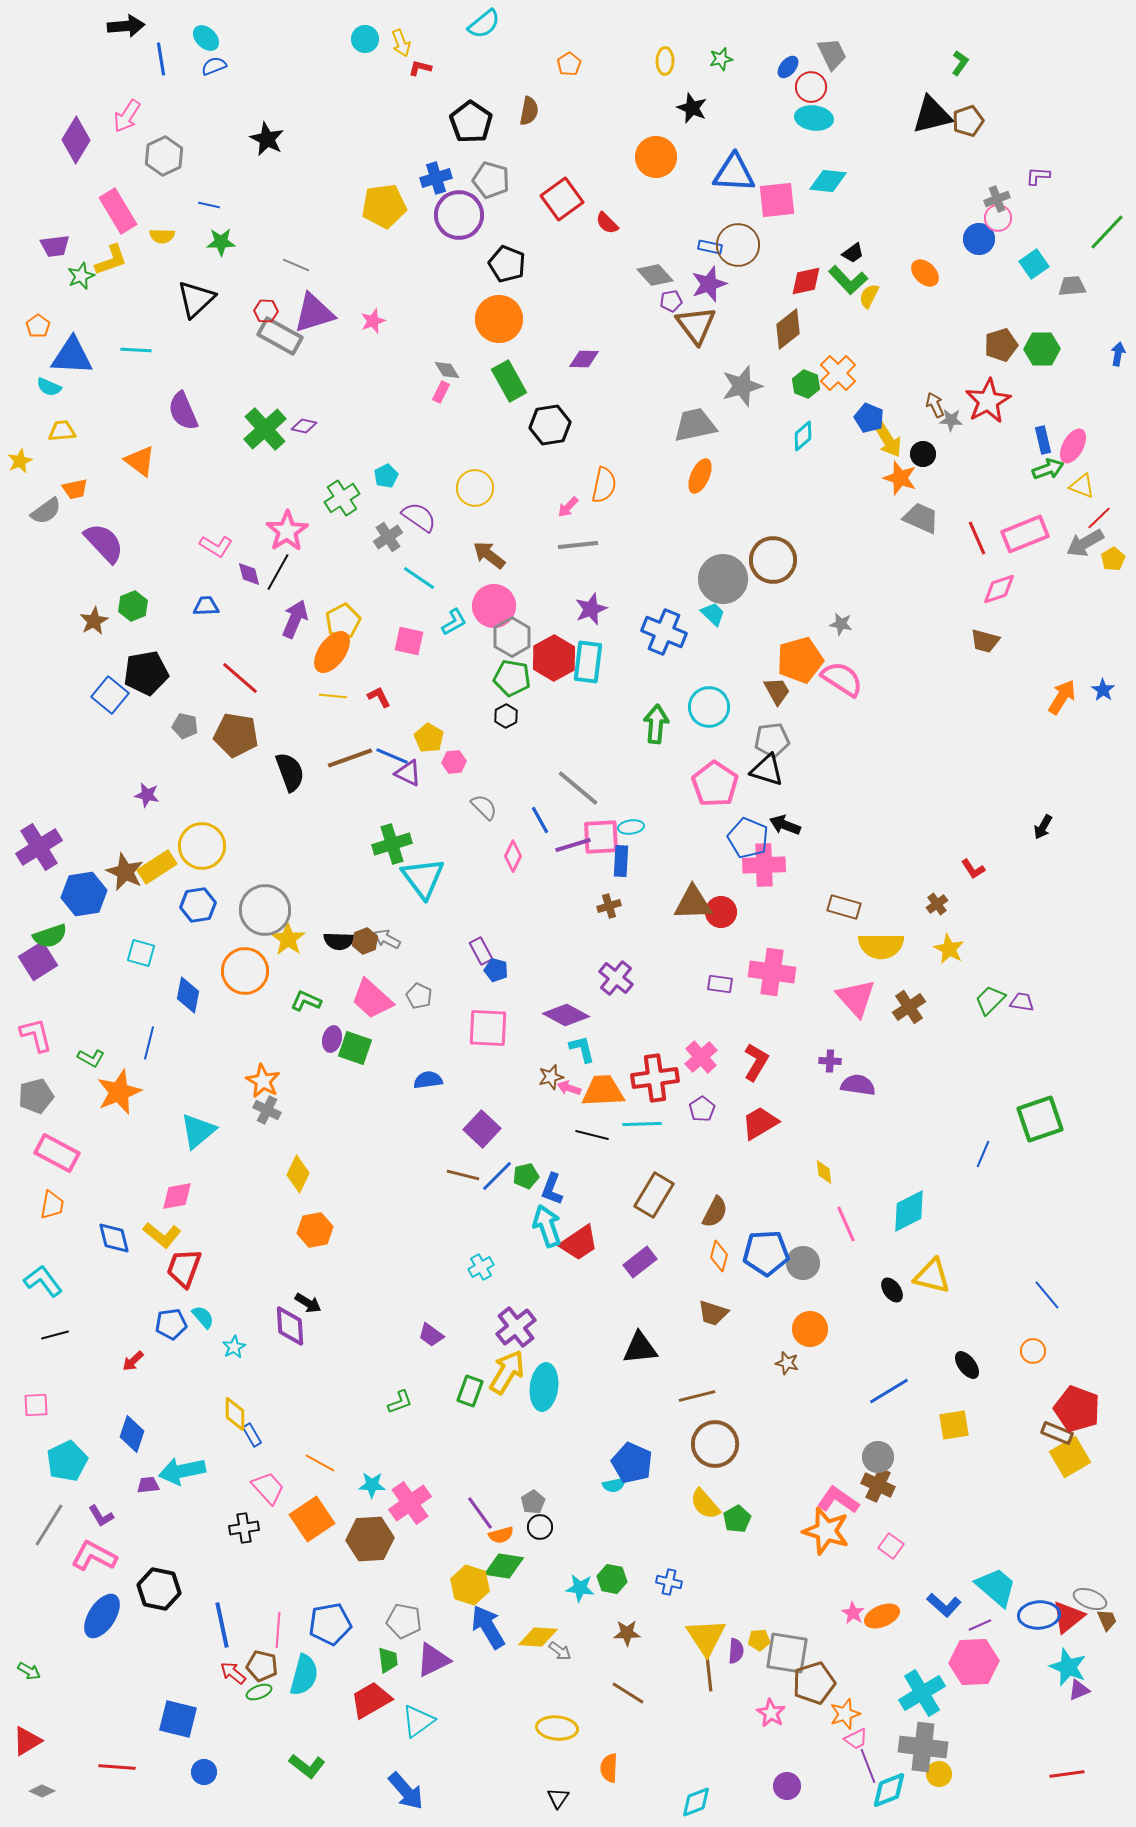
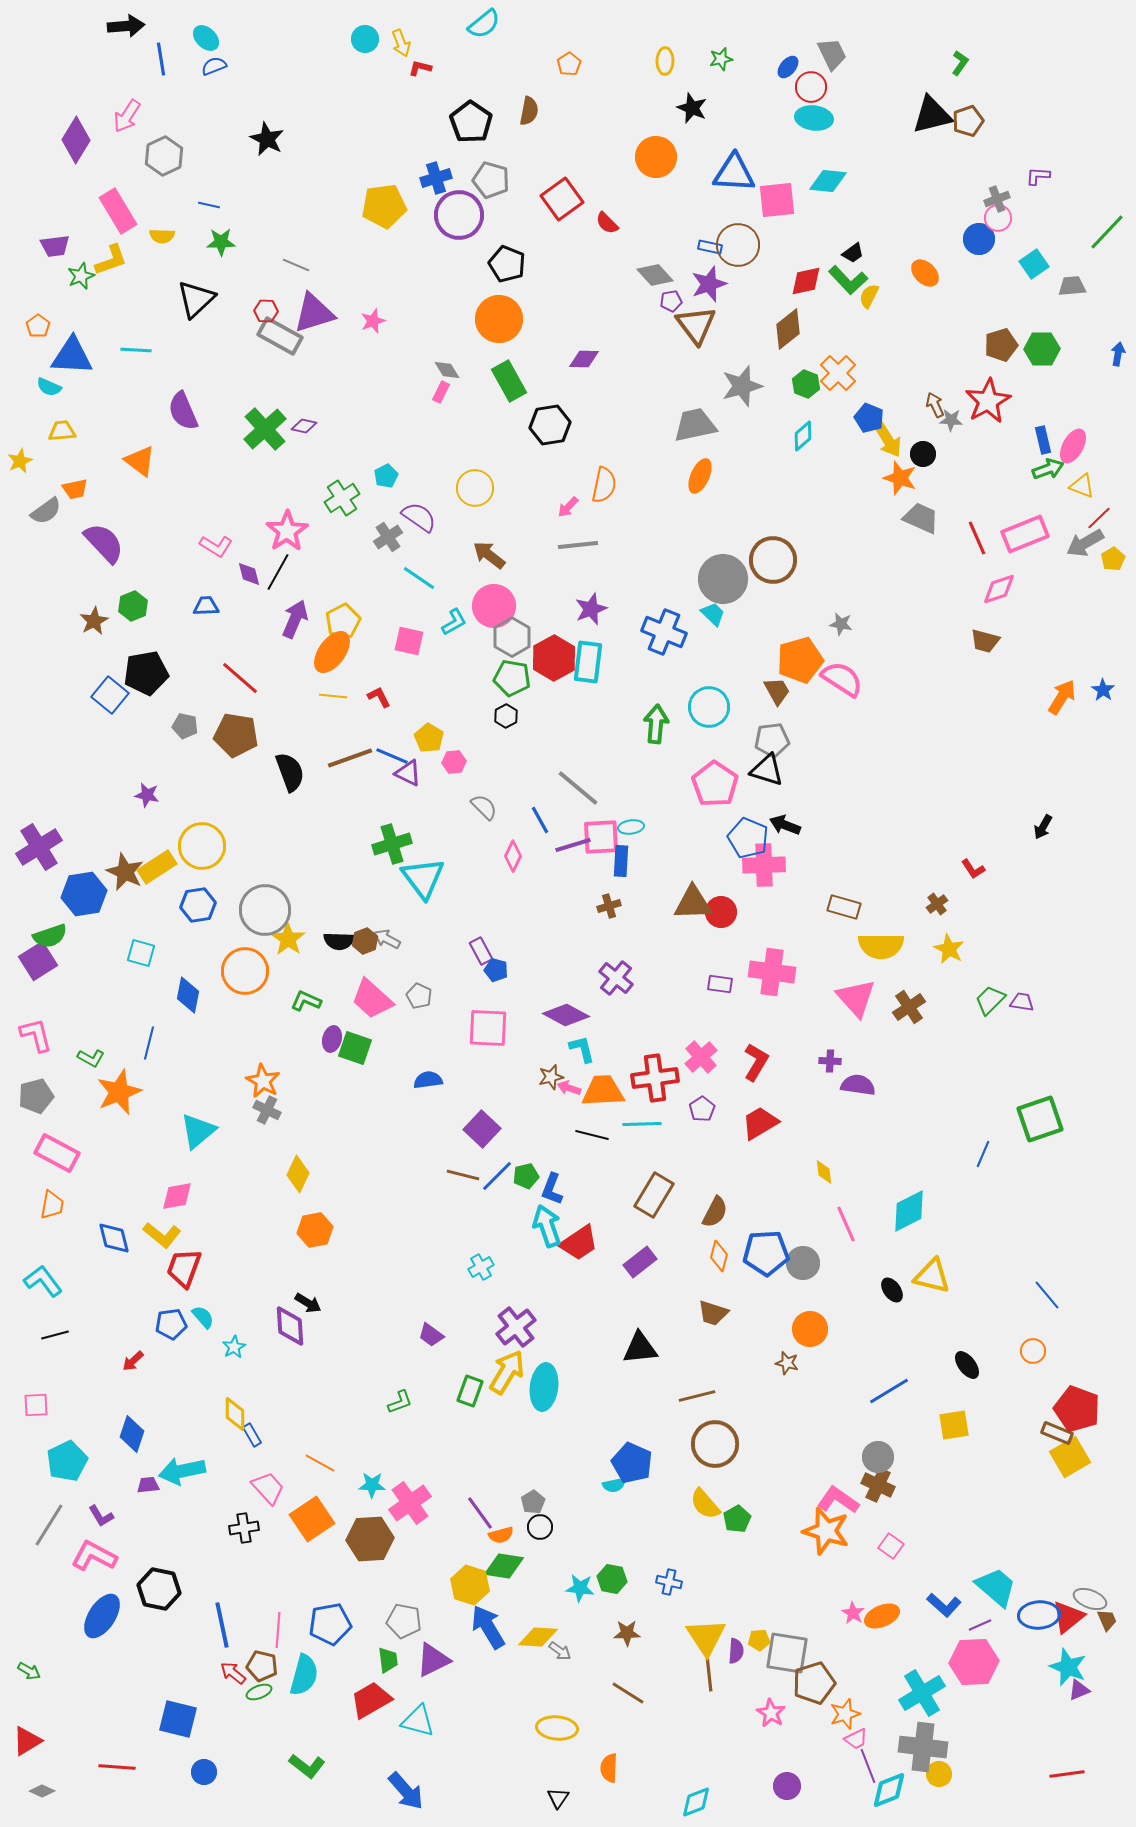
cyan triangle at (418, 1721): rotated 51 degrees clockwise
